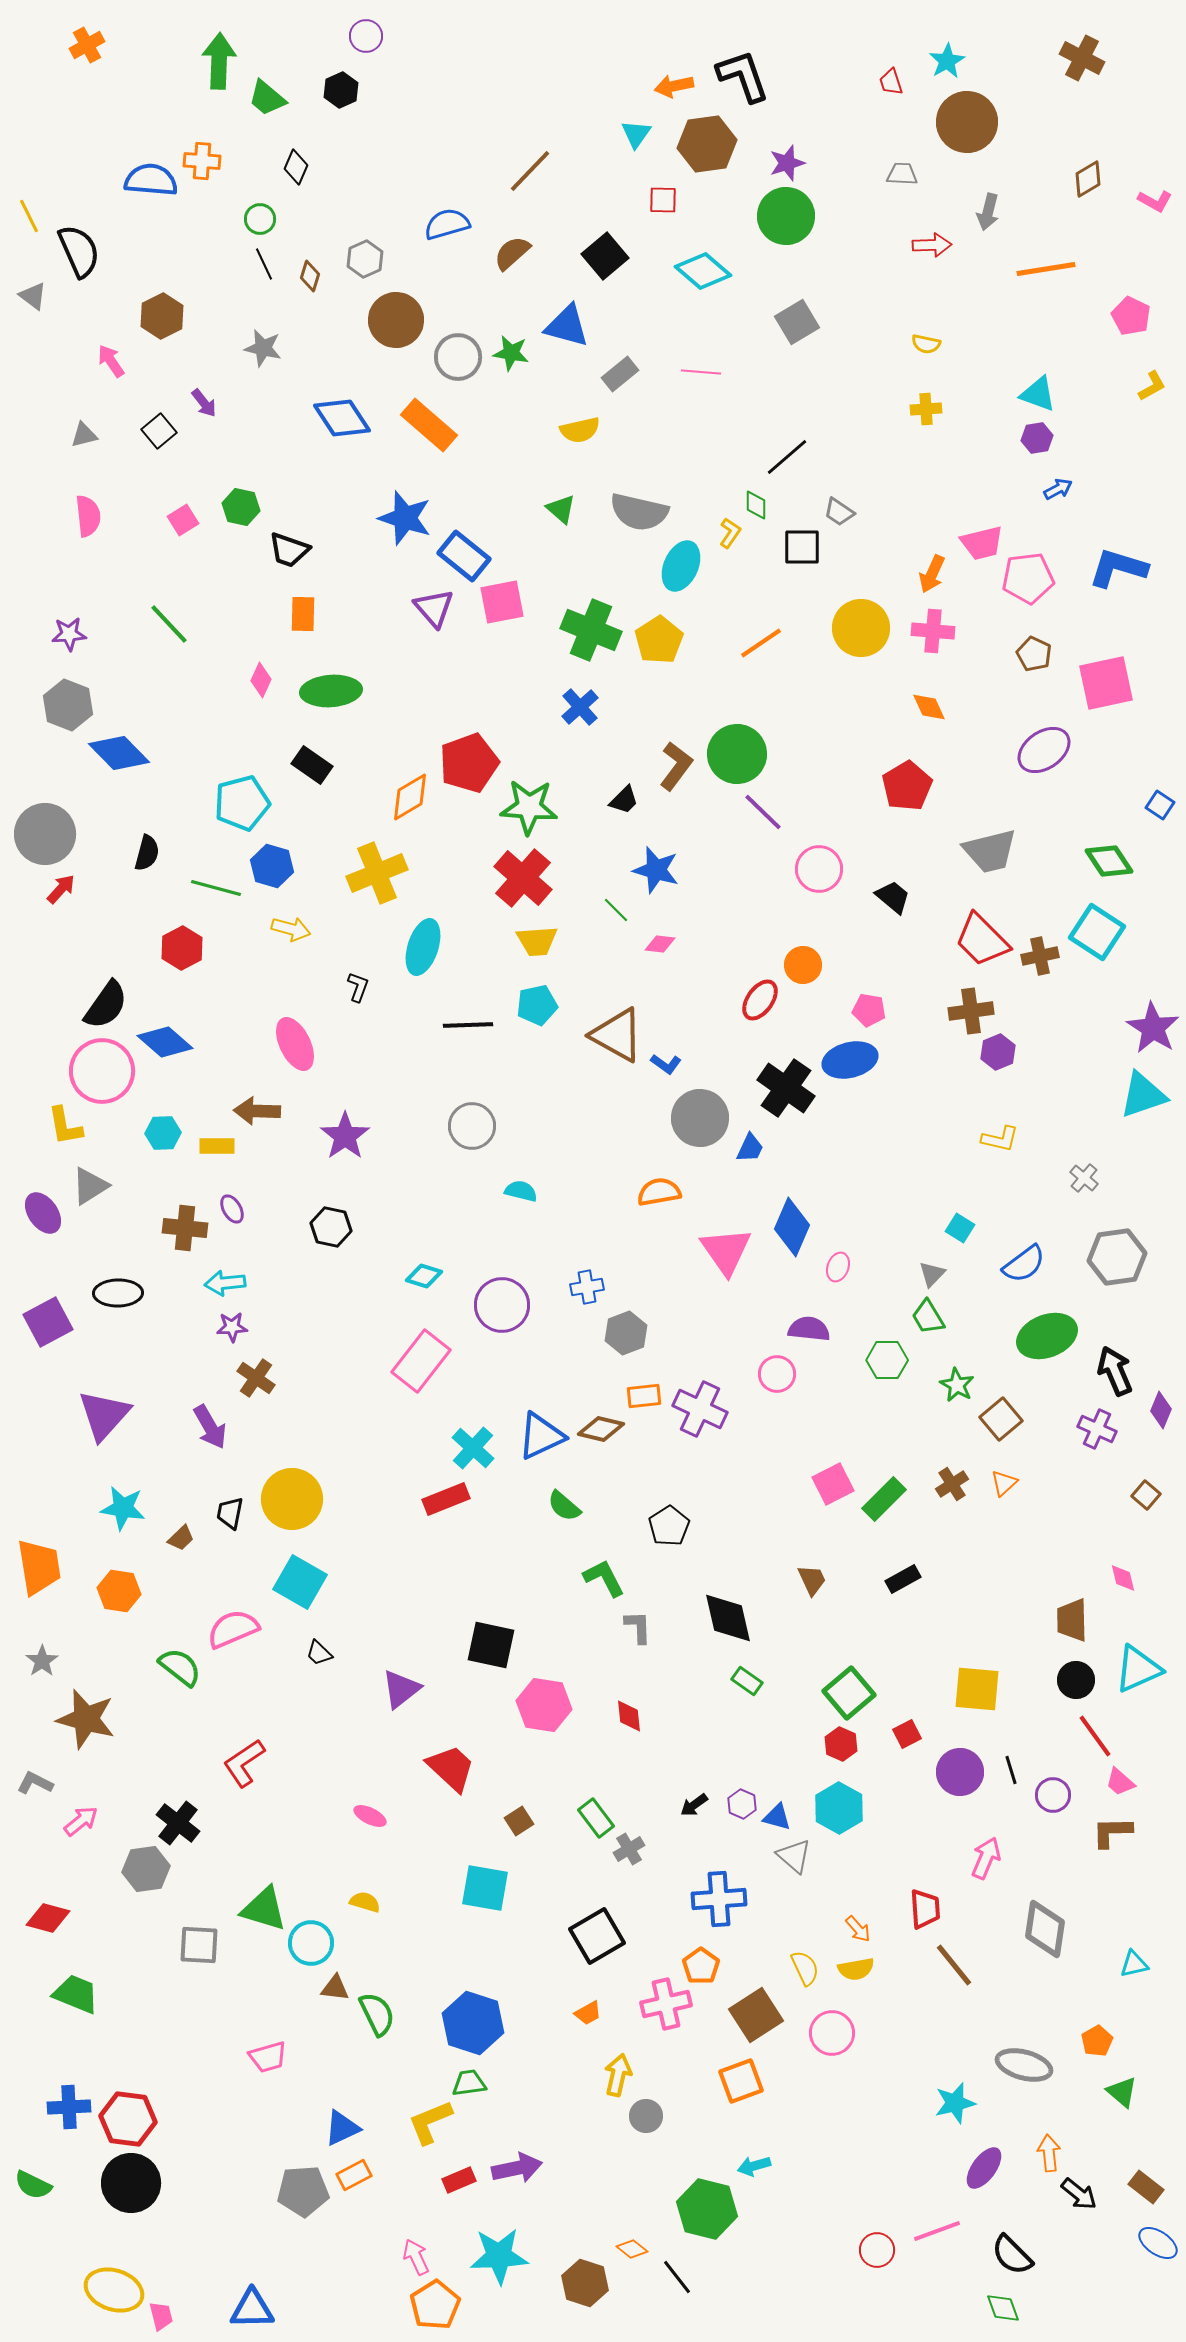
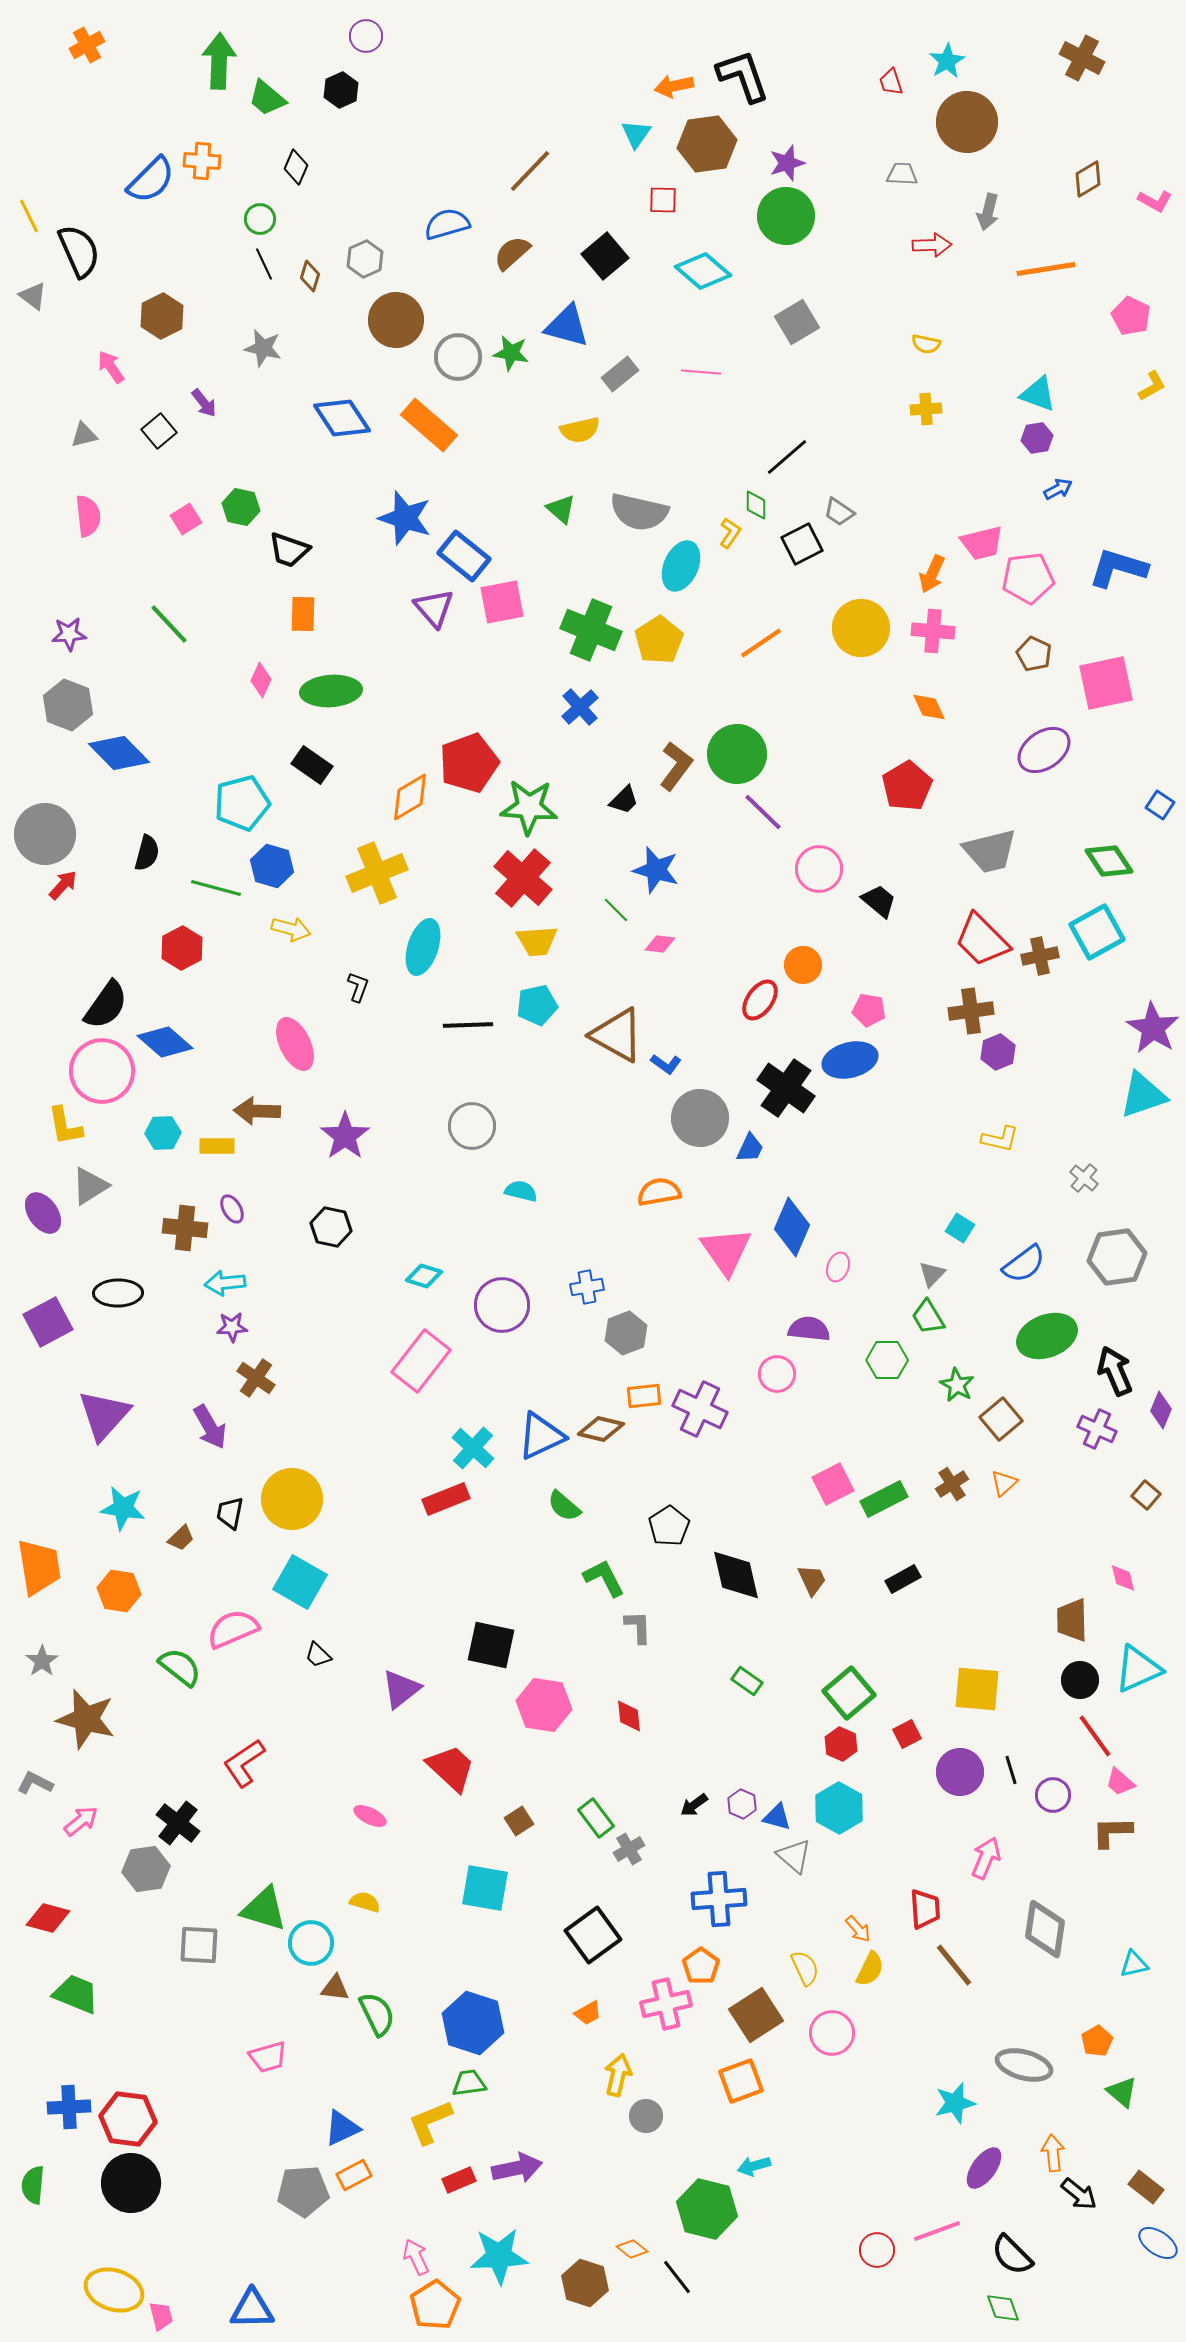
blue semicircle at (151, 180): rotated 130 degrees clockwise
pink arrow at (111, 361): moved 6 px down
pink square at (183, 520): moved 3 px right, 1 px up
black square at (802, 547): moved 3 px up; rotated 27 degrees counterclockwise
red arrow at (61, 889): moved 2 px right, 4 px up
black trapezoid at (893, 897): moved 14 px left, 4 px down
cyan square at (1097, 932): rotated 28 degrees clockwise
green rectangle at (884, 1499): rotated 18 degrees clockwise
black diamond at (728, 1618): moved 8 px right, 43 px up
black trapezoid at (319, 1653): moved 1 px left, 2 px down
black circle at (1076, 1680): moved 4 px right
black square at (597, 1936): moved 4 px left, 1 px up; rotated 6 degrees counterclockwise
yellow semicircle at (856, 1969): moved 14 px right; rotated 54 degrees counterclockwise
orange arrow at (1049, 2153): moved 4 px right
green semicircle at (33, 2185): rotated 69 degrees clockwise
